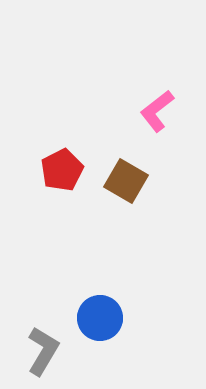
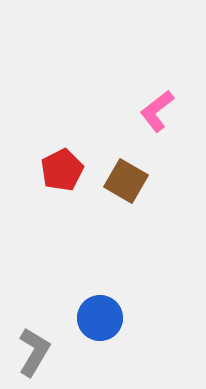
gray L-shape: moved 9 px left, 1 px down
